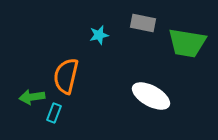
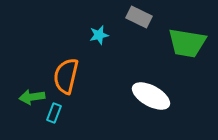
gray rectangle: moved 4 px left, 6 px up; rotated 15 degrees clockwise
